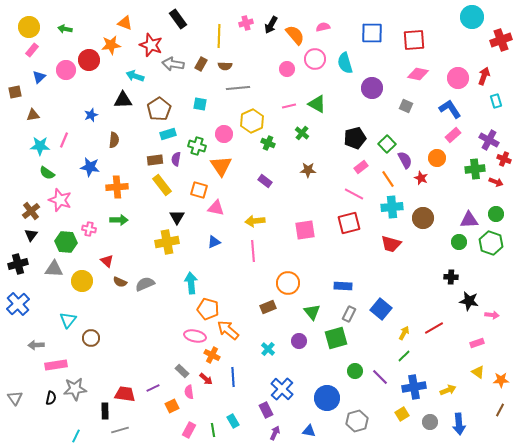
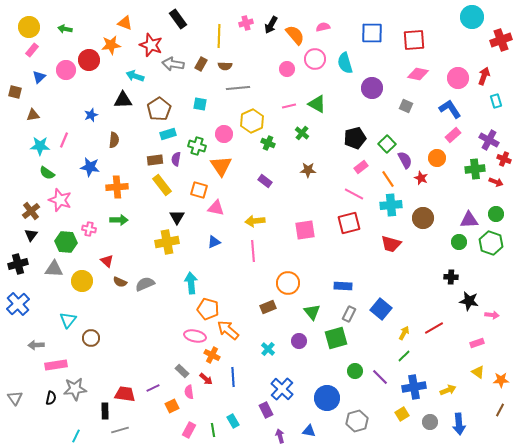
brown square at (15, 92): rotated 24 degrees clockwise
cyan cross at (392, 207): moved 1 px left, 2 px up
purple arrow at (275, 433): moved 5 px right, 3 px down; rotated 40 degrees counterclockwise
